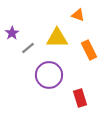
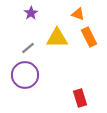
orange triangle: moved 1 px up
purple star: moved 19 px right, 20 px up
orange rectangle: moved 13 px up
purple circle: moved 24 px left
